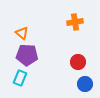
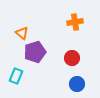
purple pentagon: moved 8 px right, 3 px up; rotated 20 degrees counterclockwise
red circle: moved 6 px left, 4 px up
cyan rectangle: moved 4 px left, 2 px up
blue circle: moved 8 px left
